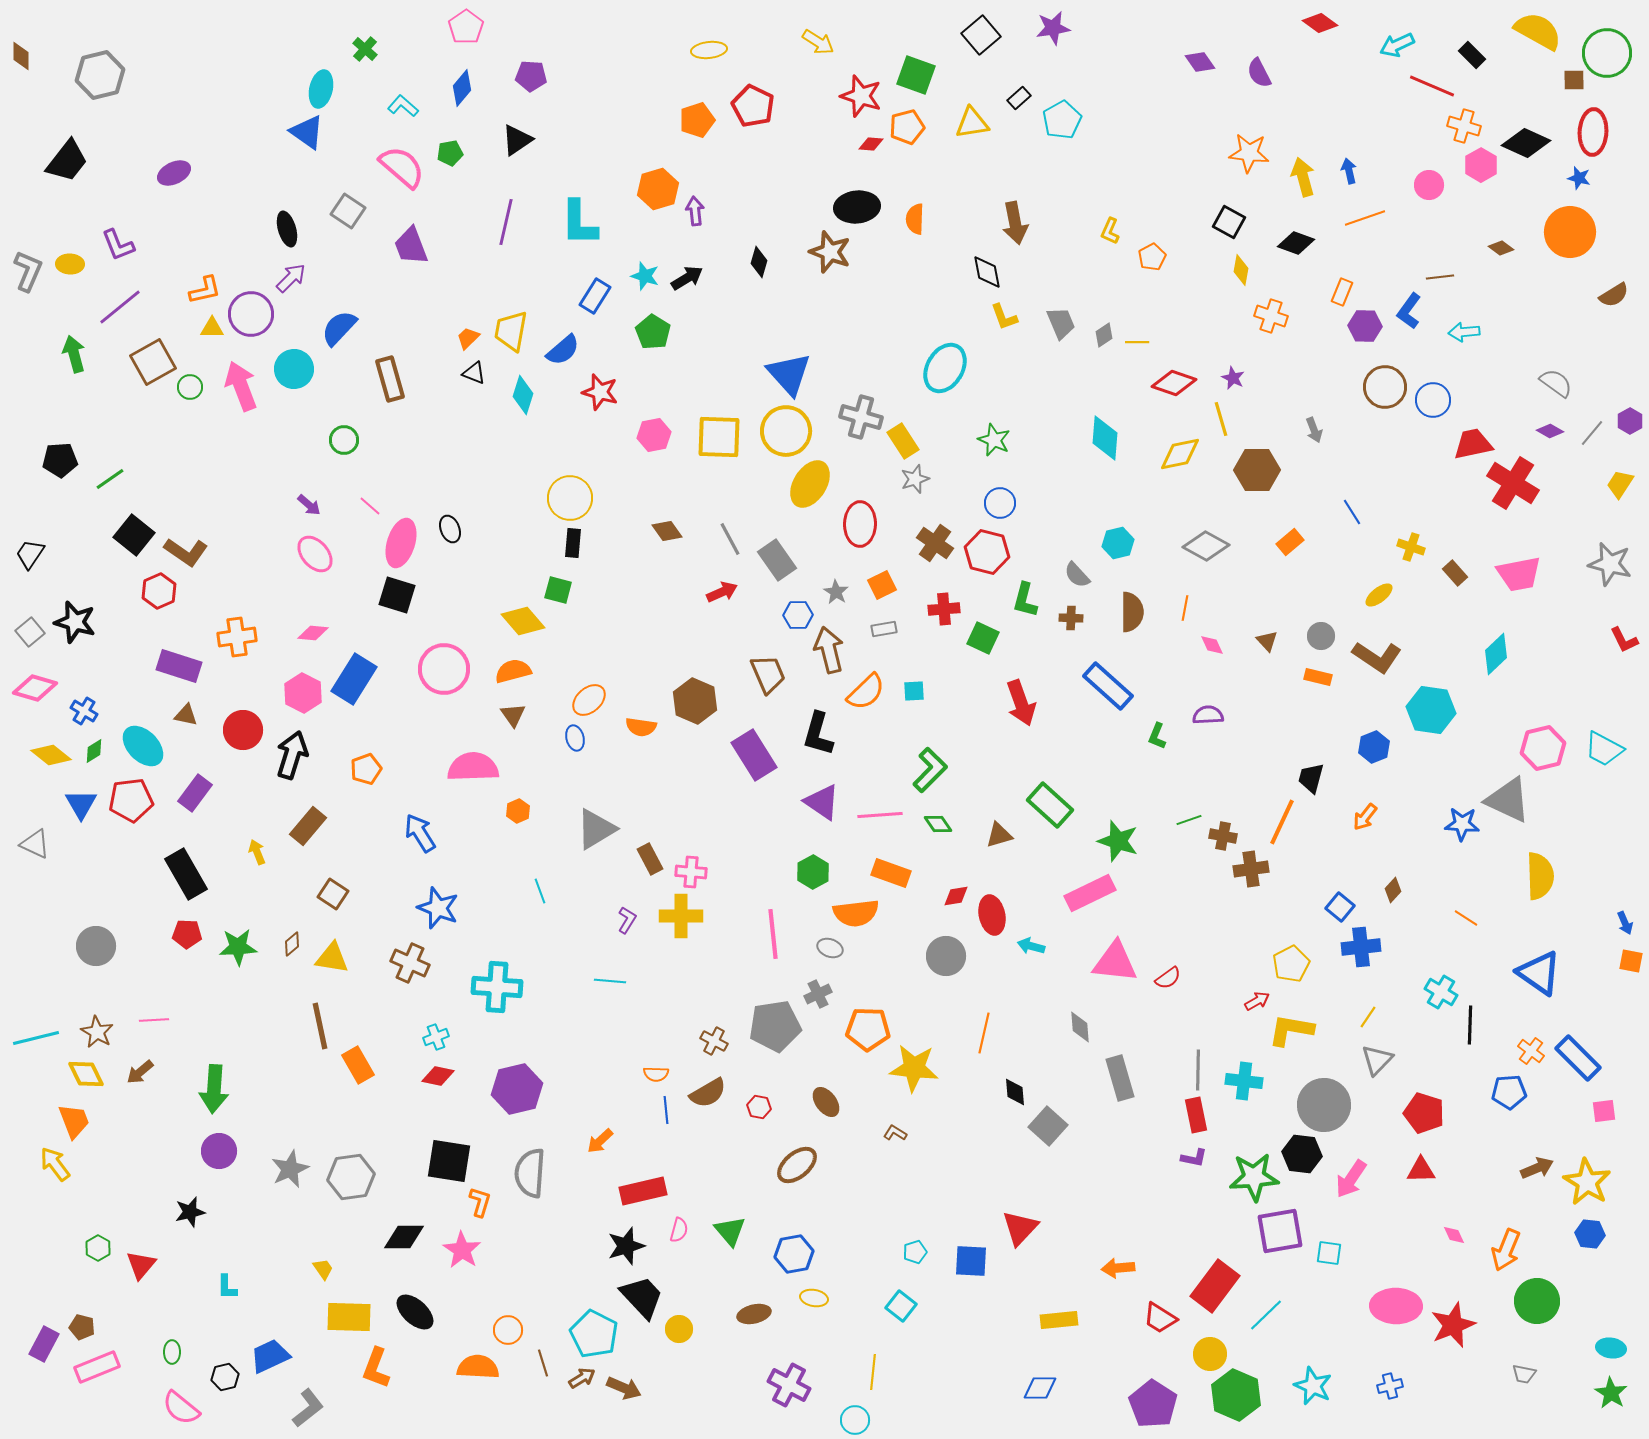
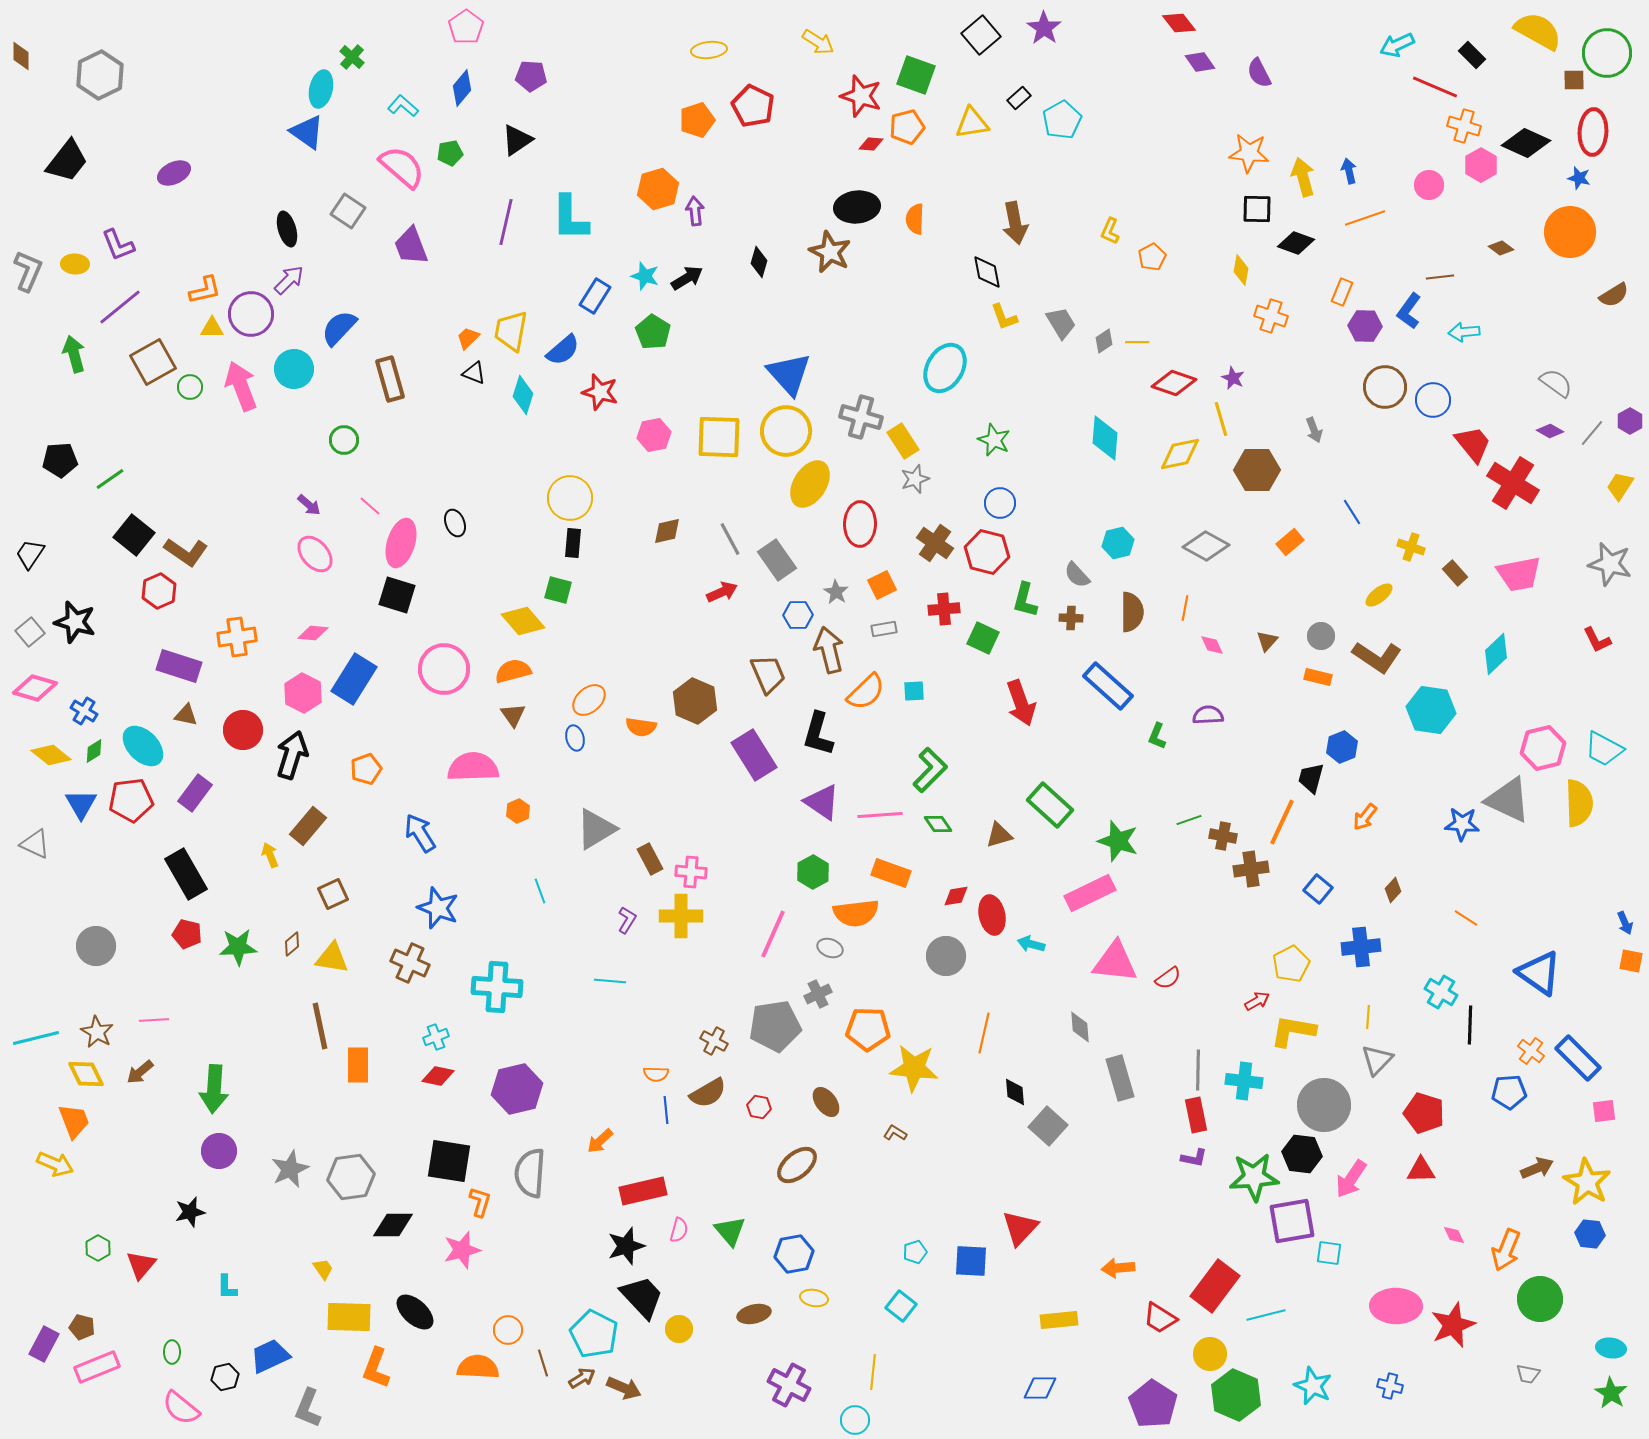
red diamond at (1320, 23): moved 141 px left; rotated 16 degrees clockwise
purple star at (1053, 28): moved 9 px left; rotated 28 degrees counterclockwise
green cross at (365, 49): moved 13 px left, 8 px down
gray hexagon at (100, 75): rotated 12 degrees counterclockwise
red line at (1432, 86): moved 3 px right, 1 px down
black square at (1229, 222): moved 28 px right, 13 px up; rotated 28 degrees counterclockwise
cyan L-shape at (579, 223): moved 9 px left, 5 px up
brown star at (830, 252): rotated 6 degrees clockwise
yellow ellipse at (70, 264): moved 5 px right
purple arrow at (291, 278): moved 2 px left, 2 px down
gray trapezoid at (1061, 323): rotated 8 degrees counterclockwise
gray diamond at (1104, 335): moved 6 px down
red trapezoid at (1473, 444): rotated 63 degrees clockwise
yellow trapezoid at (1620, 484): moved 2 px down
black ellipse at (450, 529): moved 5 px right, 6 px up
brown diamond at (667, 531): rotated 68 degrees counterclockwise
red L-shape at (1624, 640): moved 27 px left
brown triangle at (1267, 641): rotated 25 degrees clockwise
blue hexagon at (1374, 747): moved 32 px left
yellow arrow at (257, 852): moved 13 px right, 3 px down
yellow semicircle at (1540, 876): moved 39 px right, 73 px up
brown square at (333, 894): rotated 32 degrees clockwise
blue square at (1340, 907): moved 22 px left, 18 px up
red pentagon at (187, 934): rotated 12 degrees clockwise
pink line at (773, 934): rotated 30 degrees clockwise
cyan arrow at (1031, 946): moved 2 px up
yellow line at (1368, 1017): rotated 30 degrees counterclockwise
yellow L-shape at (1291, 1030): moved 2 px right, 1 px down
orange rectangle at (358, 1065): rotated 30 degrees clockwise
yellow arrow at (55, 1164): rotated 150 degrees clockwise
purple square at (1280, 1231): moved 12 px right, 10 px up
black diamond at (404, 1237): moved 11 px left, 12 px up
pink star at (462, 1250): rotated 24 degrees clockwise
green circle at (1537, 1301): moved 3 px right, 2 px up
cyan line at (1266, 1315): rotated 30 degrees clockwise
gray trapezoid at (1524, 1374): moved 4 px right
blue cross at (1390, 1386): rotated 30 degrees clockwise
gray L-shape at (308, 1408): rotated 150 degrees clockwise
